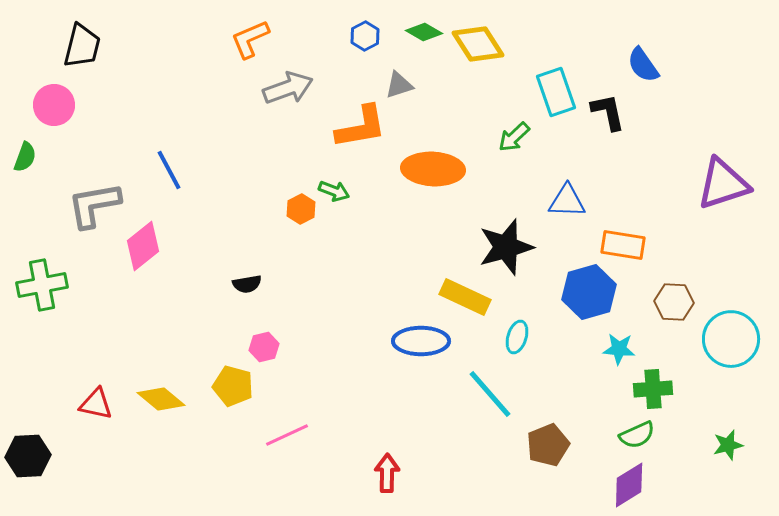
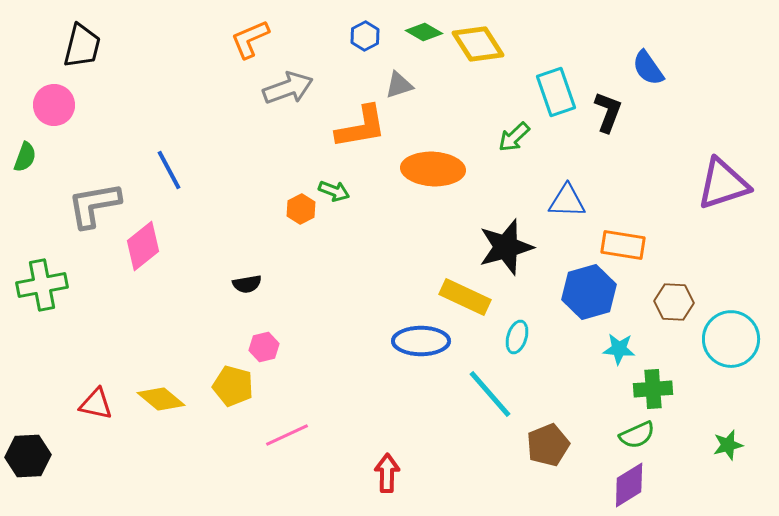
blue semicircle at (643, 65): moved 5 px right, 3 px down
black L-shape at (608, 112): rotated 33 degrees clockwise
